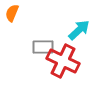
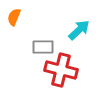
orange semicircle: moved 2 px right, 4 px down
red cross: moved 2 px left, 9 px down; rotated 12 degrees counterclockwise
